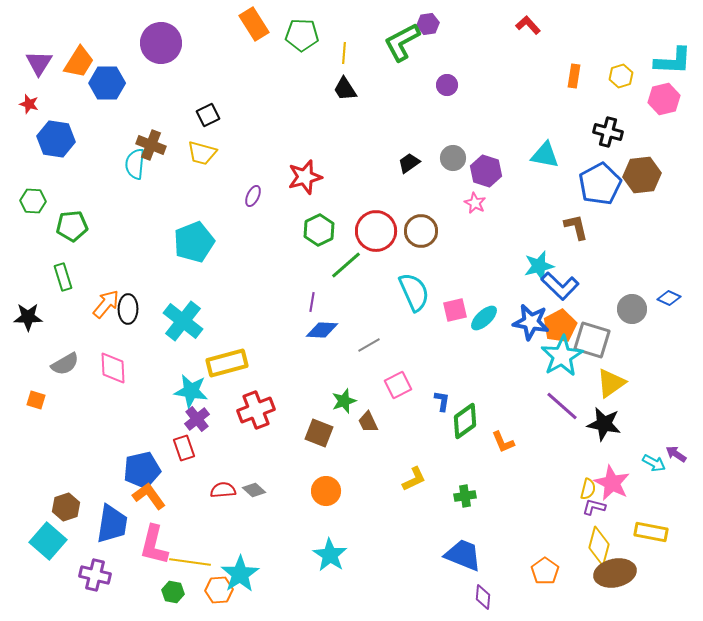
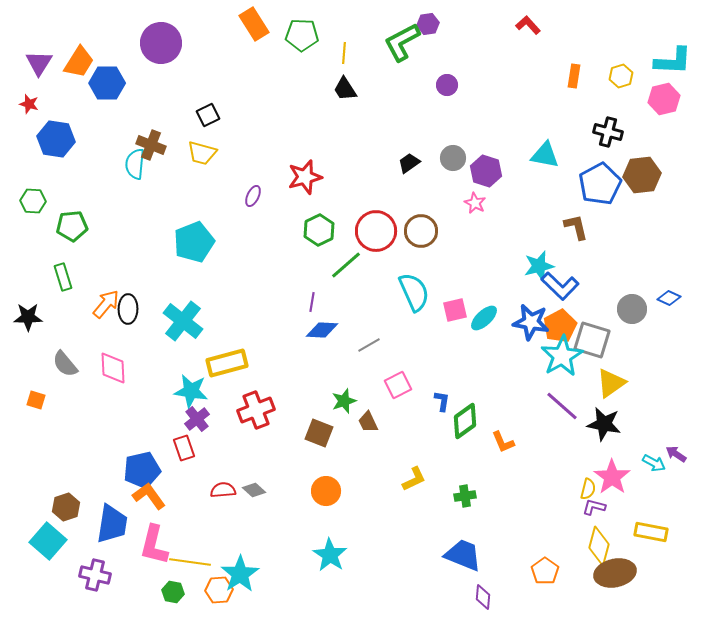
gray semicircle at (65, 364): rotated 80 degrees clockwise
pink star at (612, 483): moved 6 px up; rotated 9 degrees clockwise
